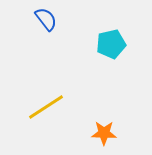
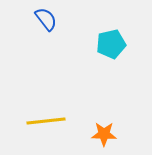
yellow line: moved 14 px down; rotated 27 degrees clockwise
orange star: moved 1 px down
